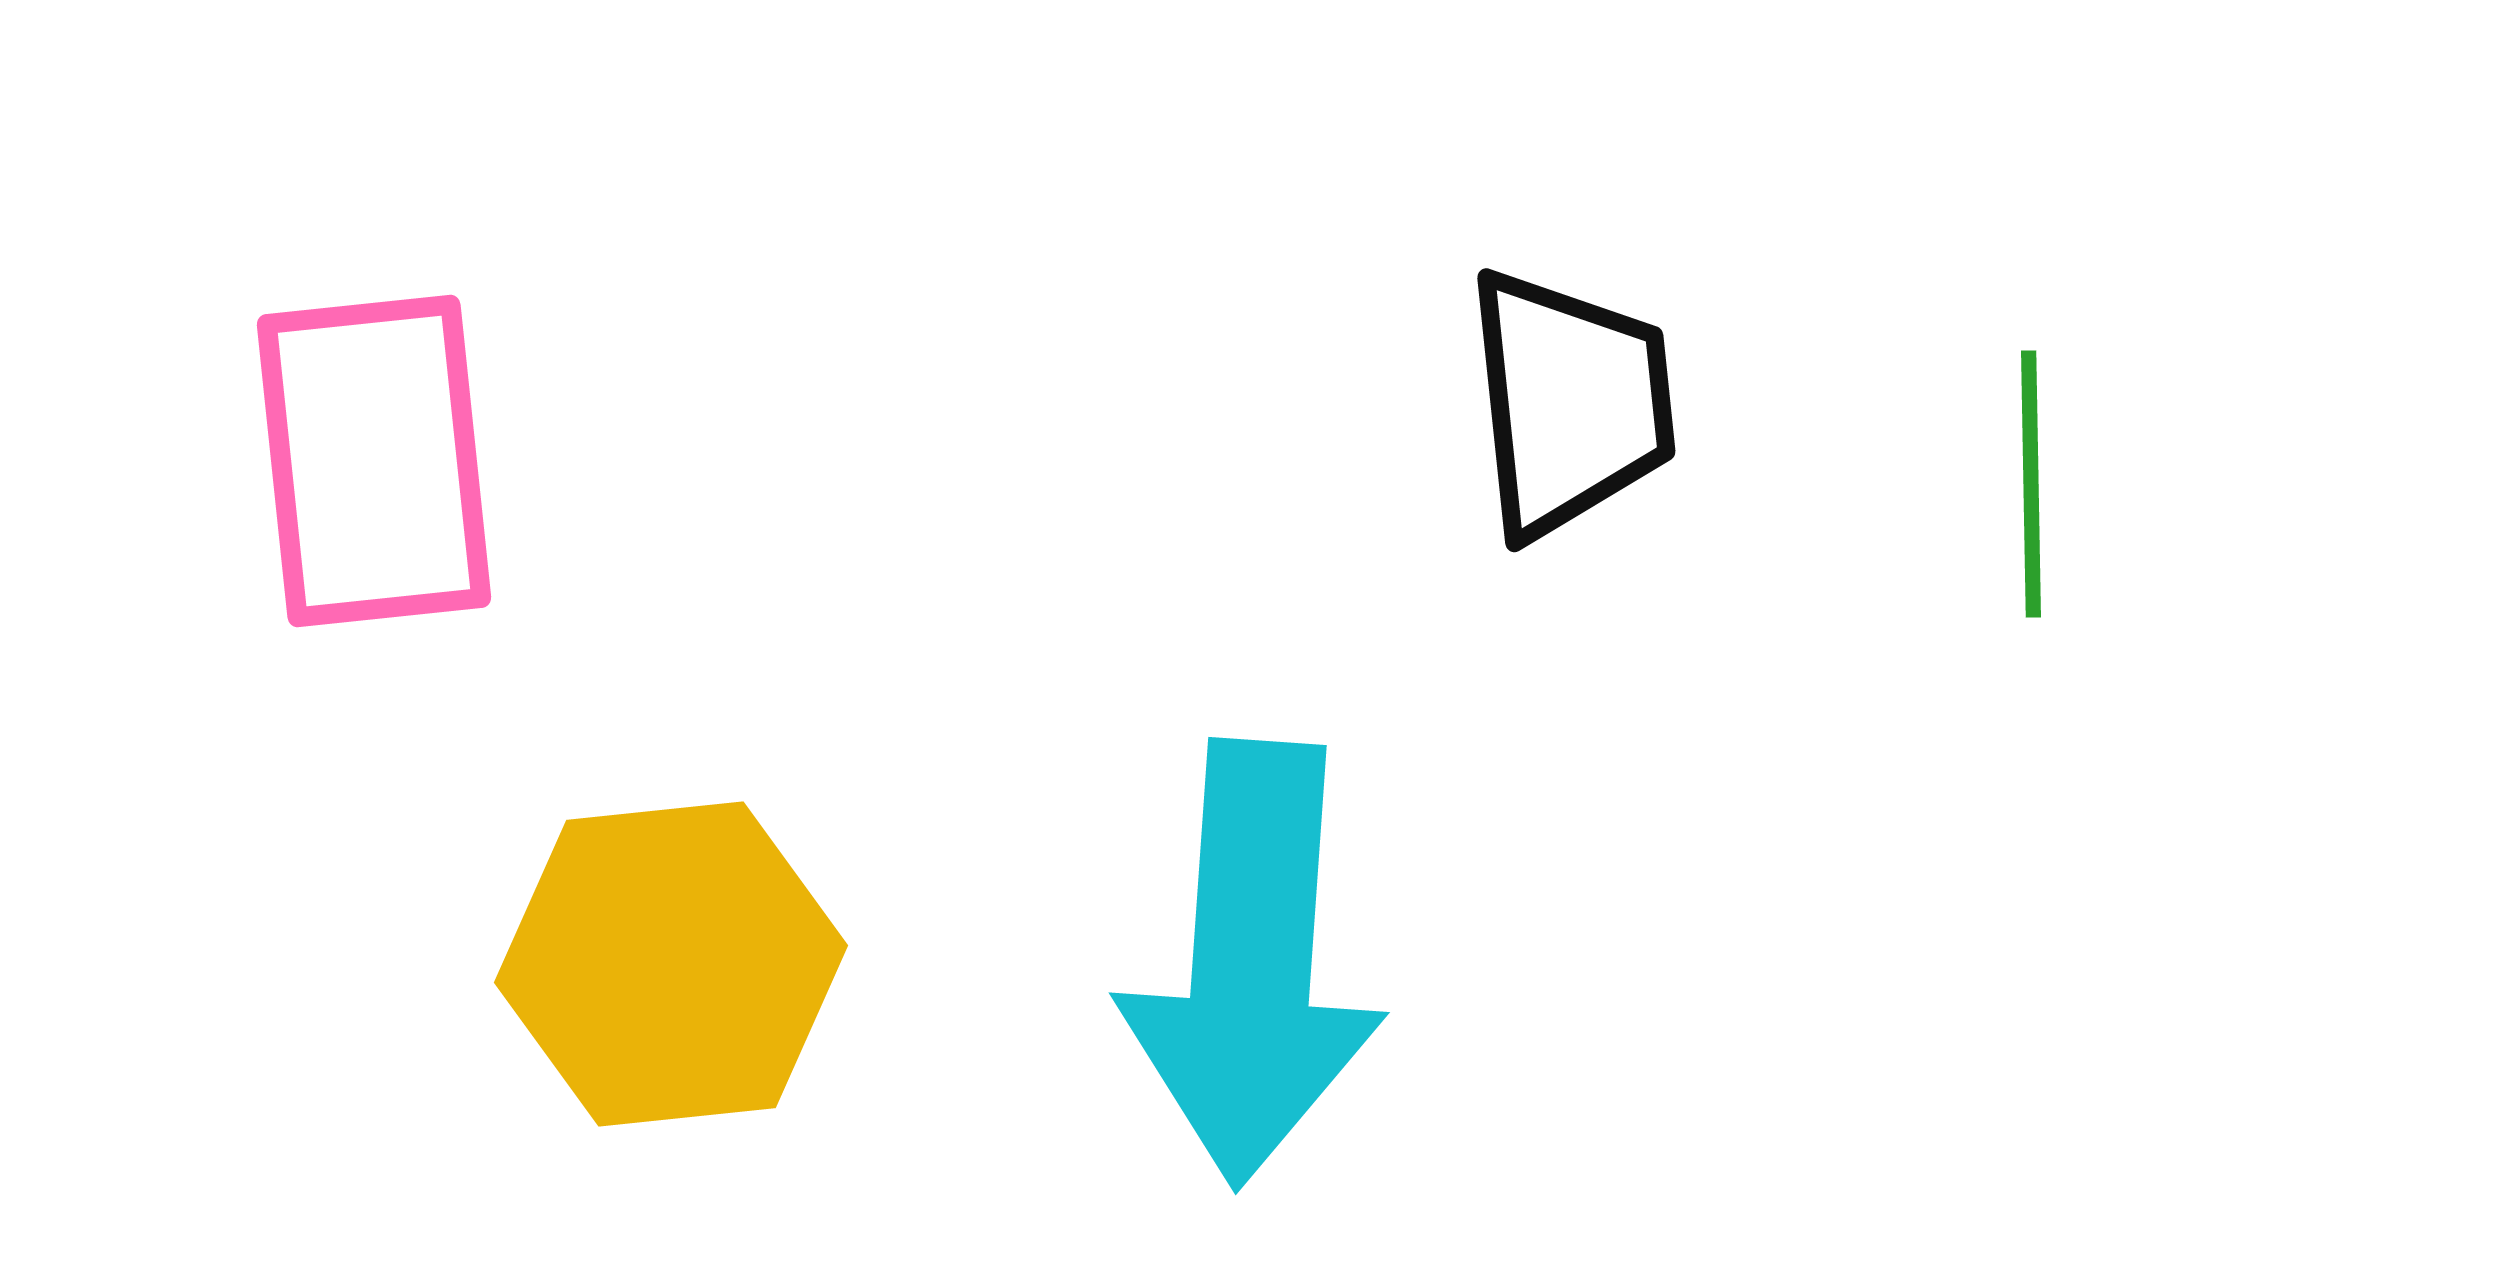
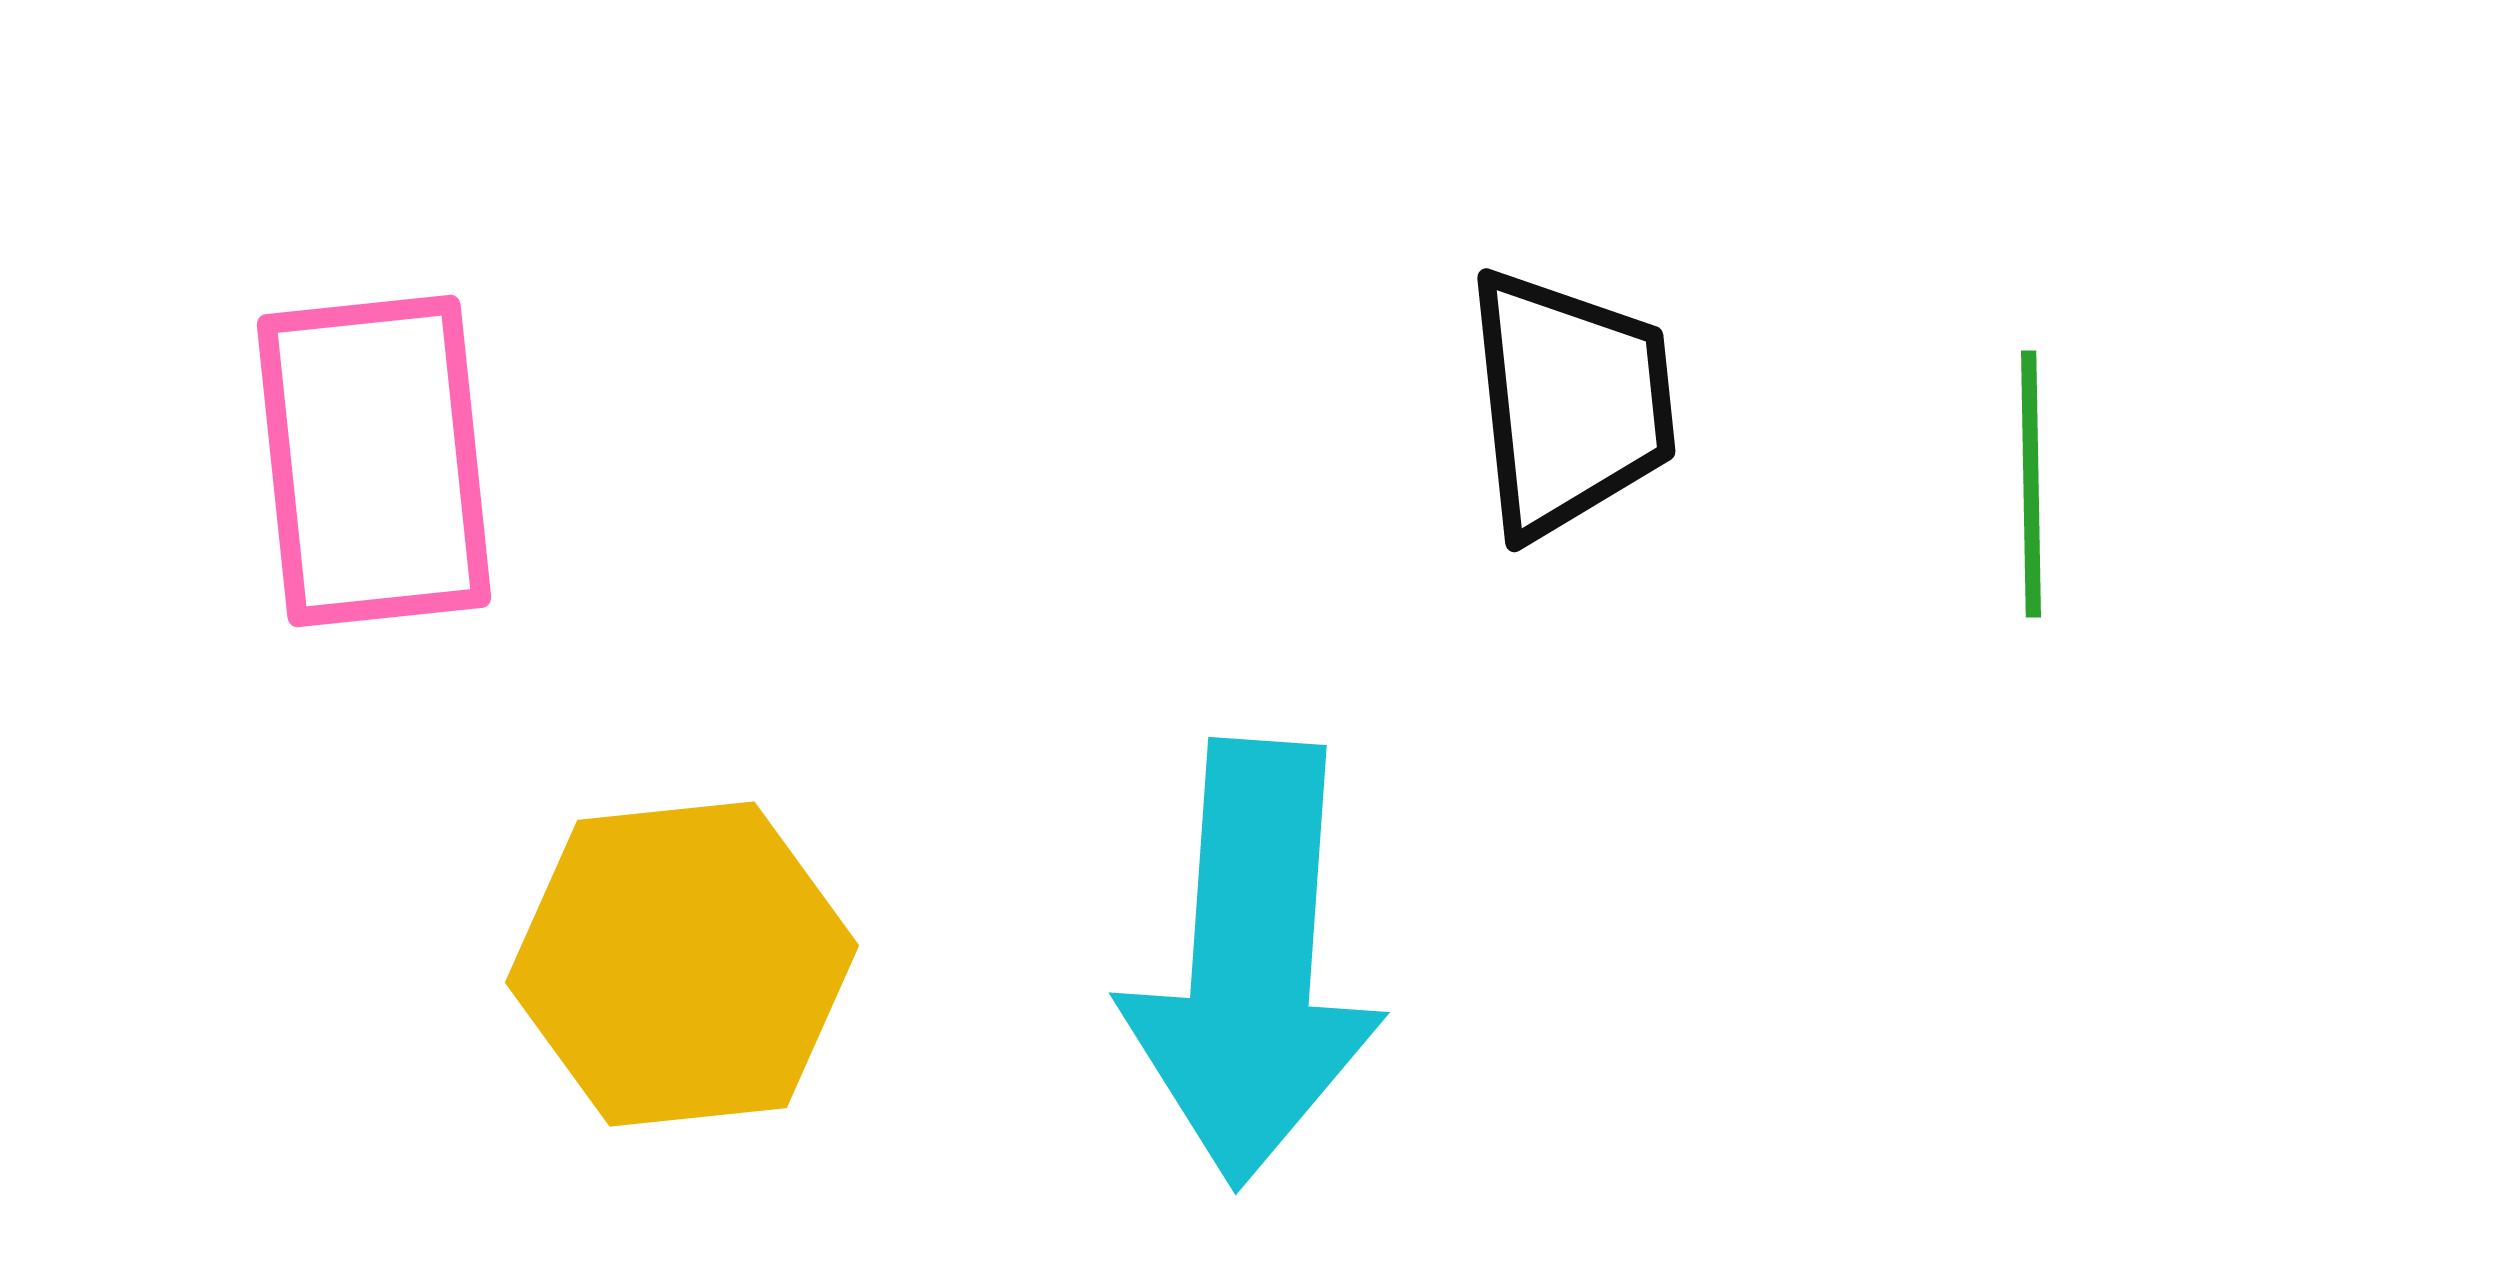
yellow hexagon: moved 11 px right
